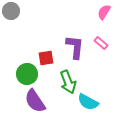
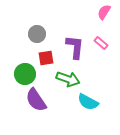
gray circle: moved 26 px right, 23 px down
green circle: moved 2 px left
green arrow: moved 3 px up; rotated 50 degrees counterclockwise
purple semicircle: moved 1 px right, 1 px up
